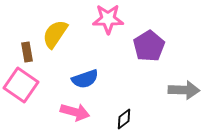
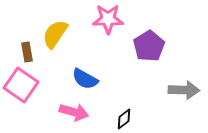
blue semicircle: rotated 48 degrees clockwise
pink arrow: moved 1 px left
